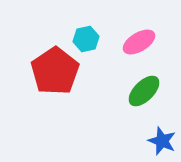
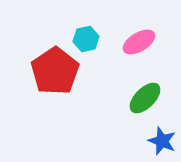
green ellipse: moved 1 px right, 7 px down
